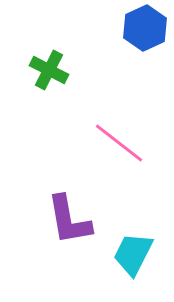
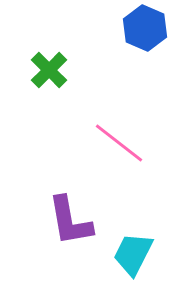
blue hexagon: rotated 12 degrees counterclockwise
green cross: rotated 18 degrees clockwise
purple L-shape: moved 1 px right, 1 px down
